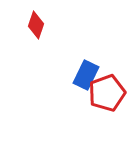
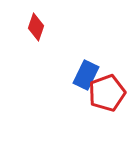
red diamond: moved 2 px down
